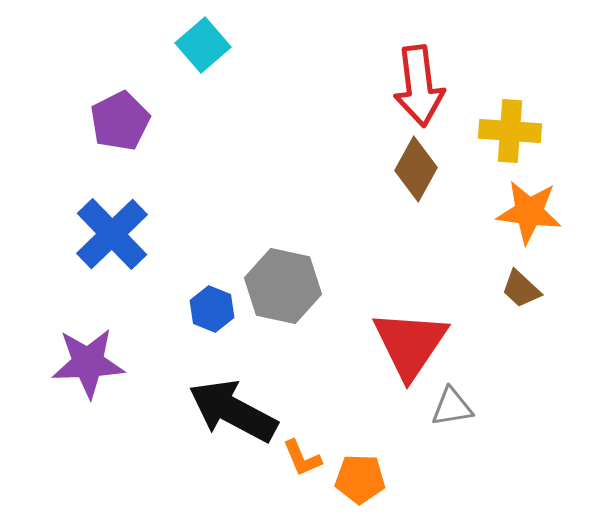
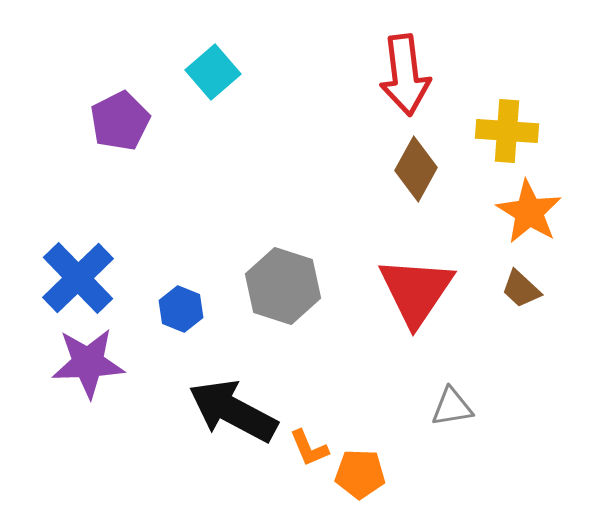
cyan square: moved 10 px right, 27 px down
red arrow: moved 14 px left, 11 px up
yellow cross: moved 3 px left
orange star: rotated 24 degrees clockwise
blue cross: moved 34 px left, 44 px down
gray hexagon: rotated 6 degrees clockwise
blue hexagon: moved 31 px left
red triangle: moved 6 px right, 53 px up
orange L-shape: moved 7 px right, 10 px up
orange pentagon: moved 5 px up
